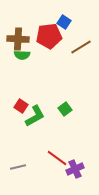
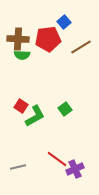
blue square: rotated 16 degrees clockwise
red pentagon: moved 1 px left, 3 px down
red line: moved 1 px down
